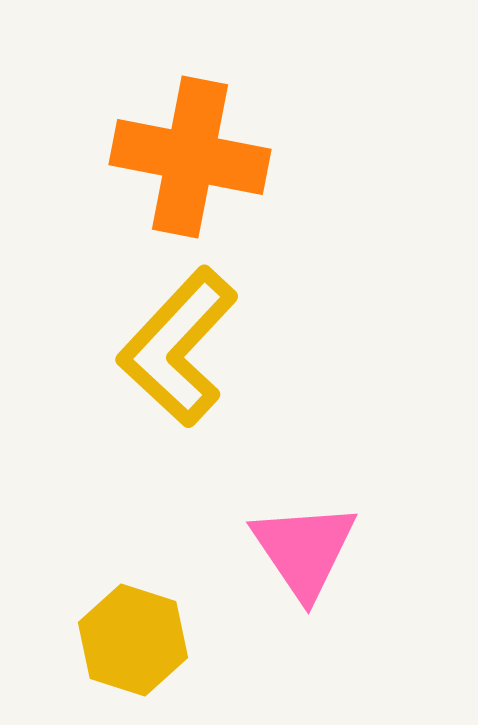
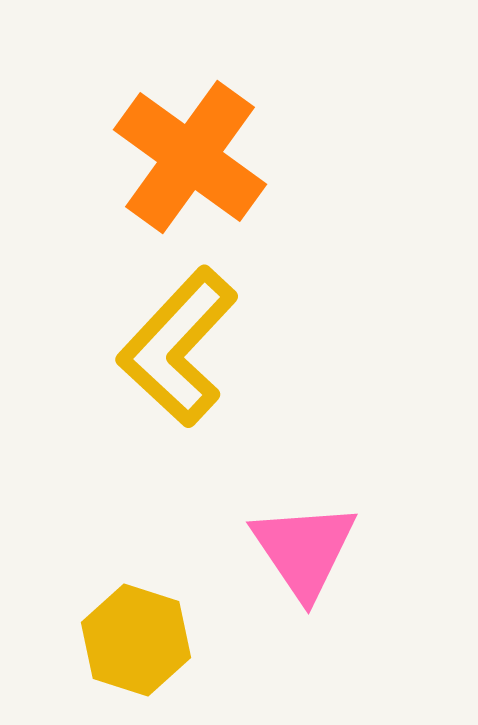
orange cross: rotated 25 degrees clockwise
yellow hexagon: moved 3 px right
